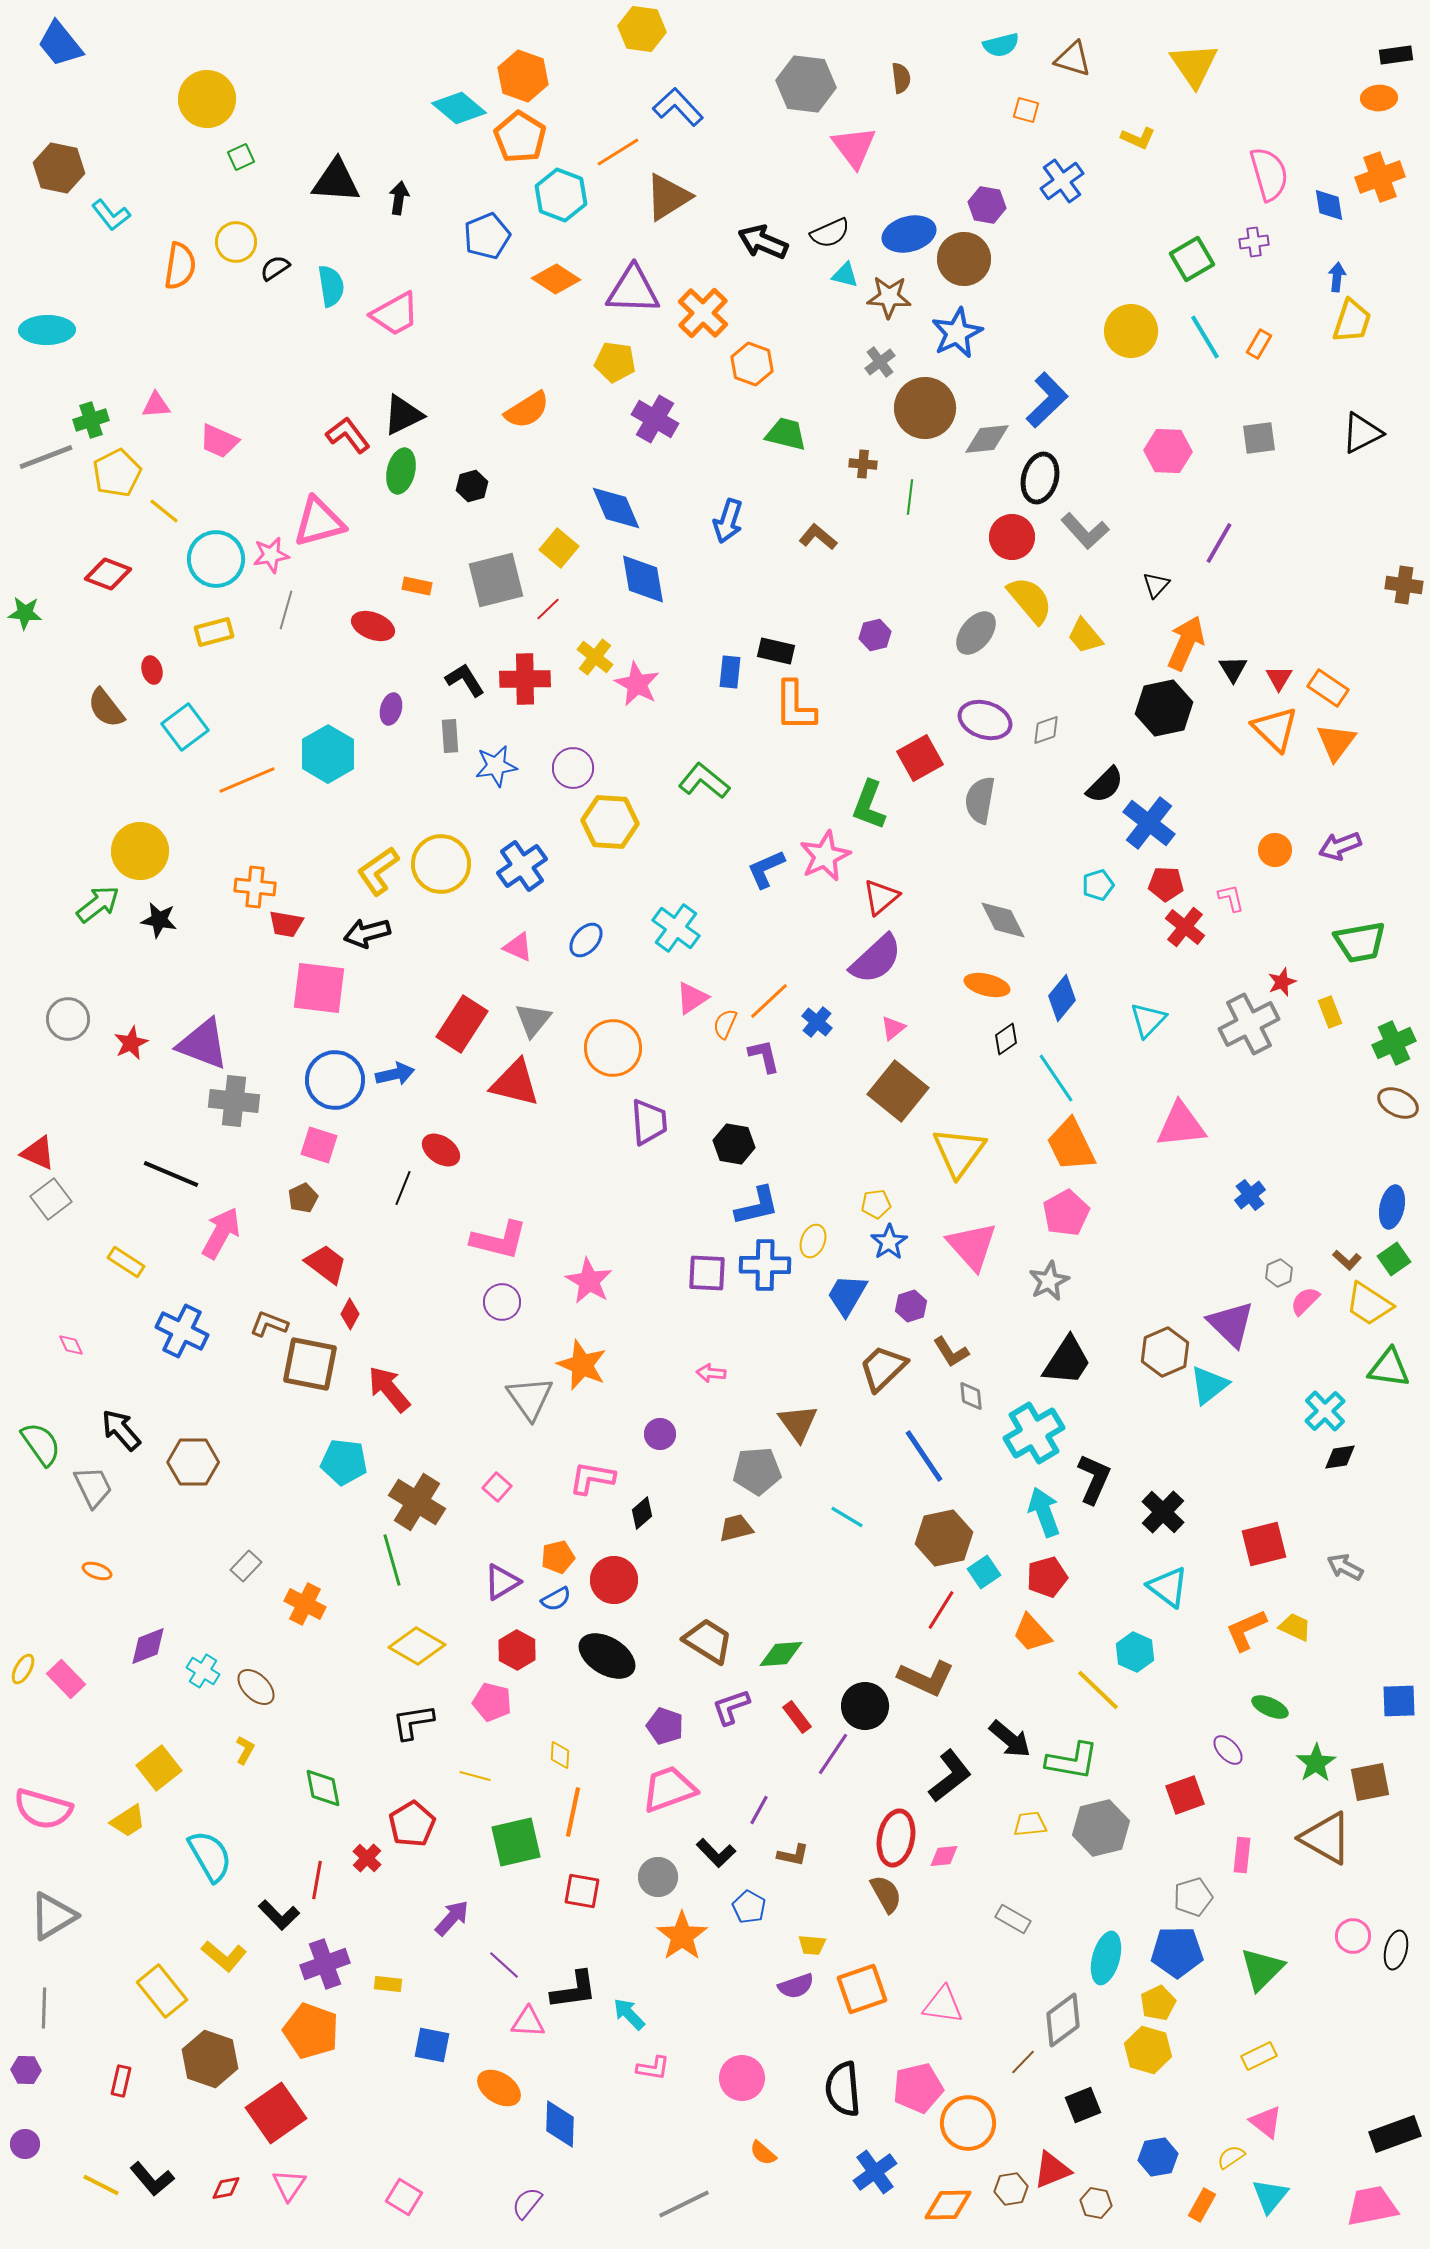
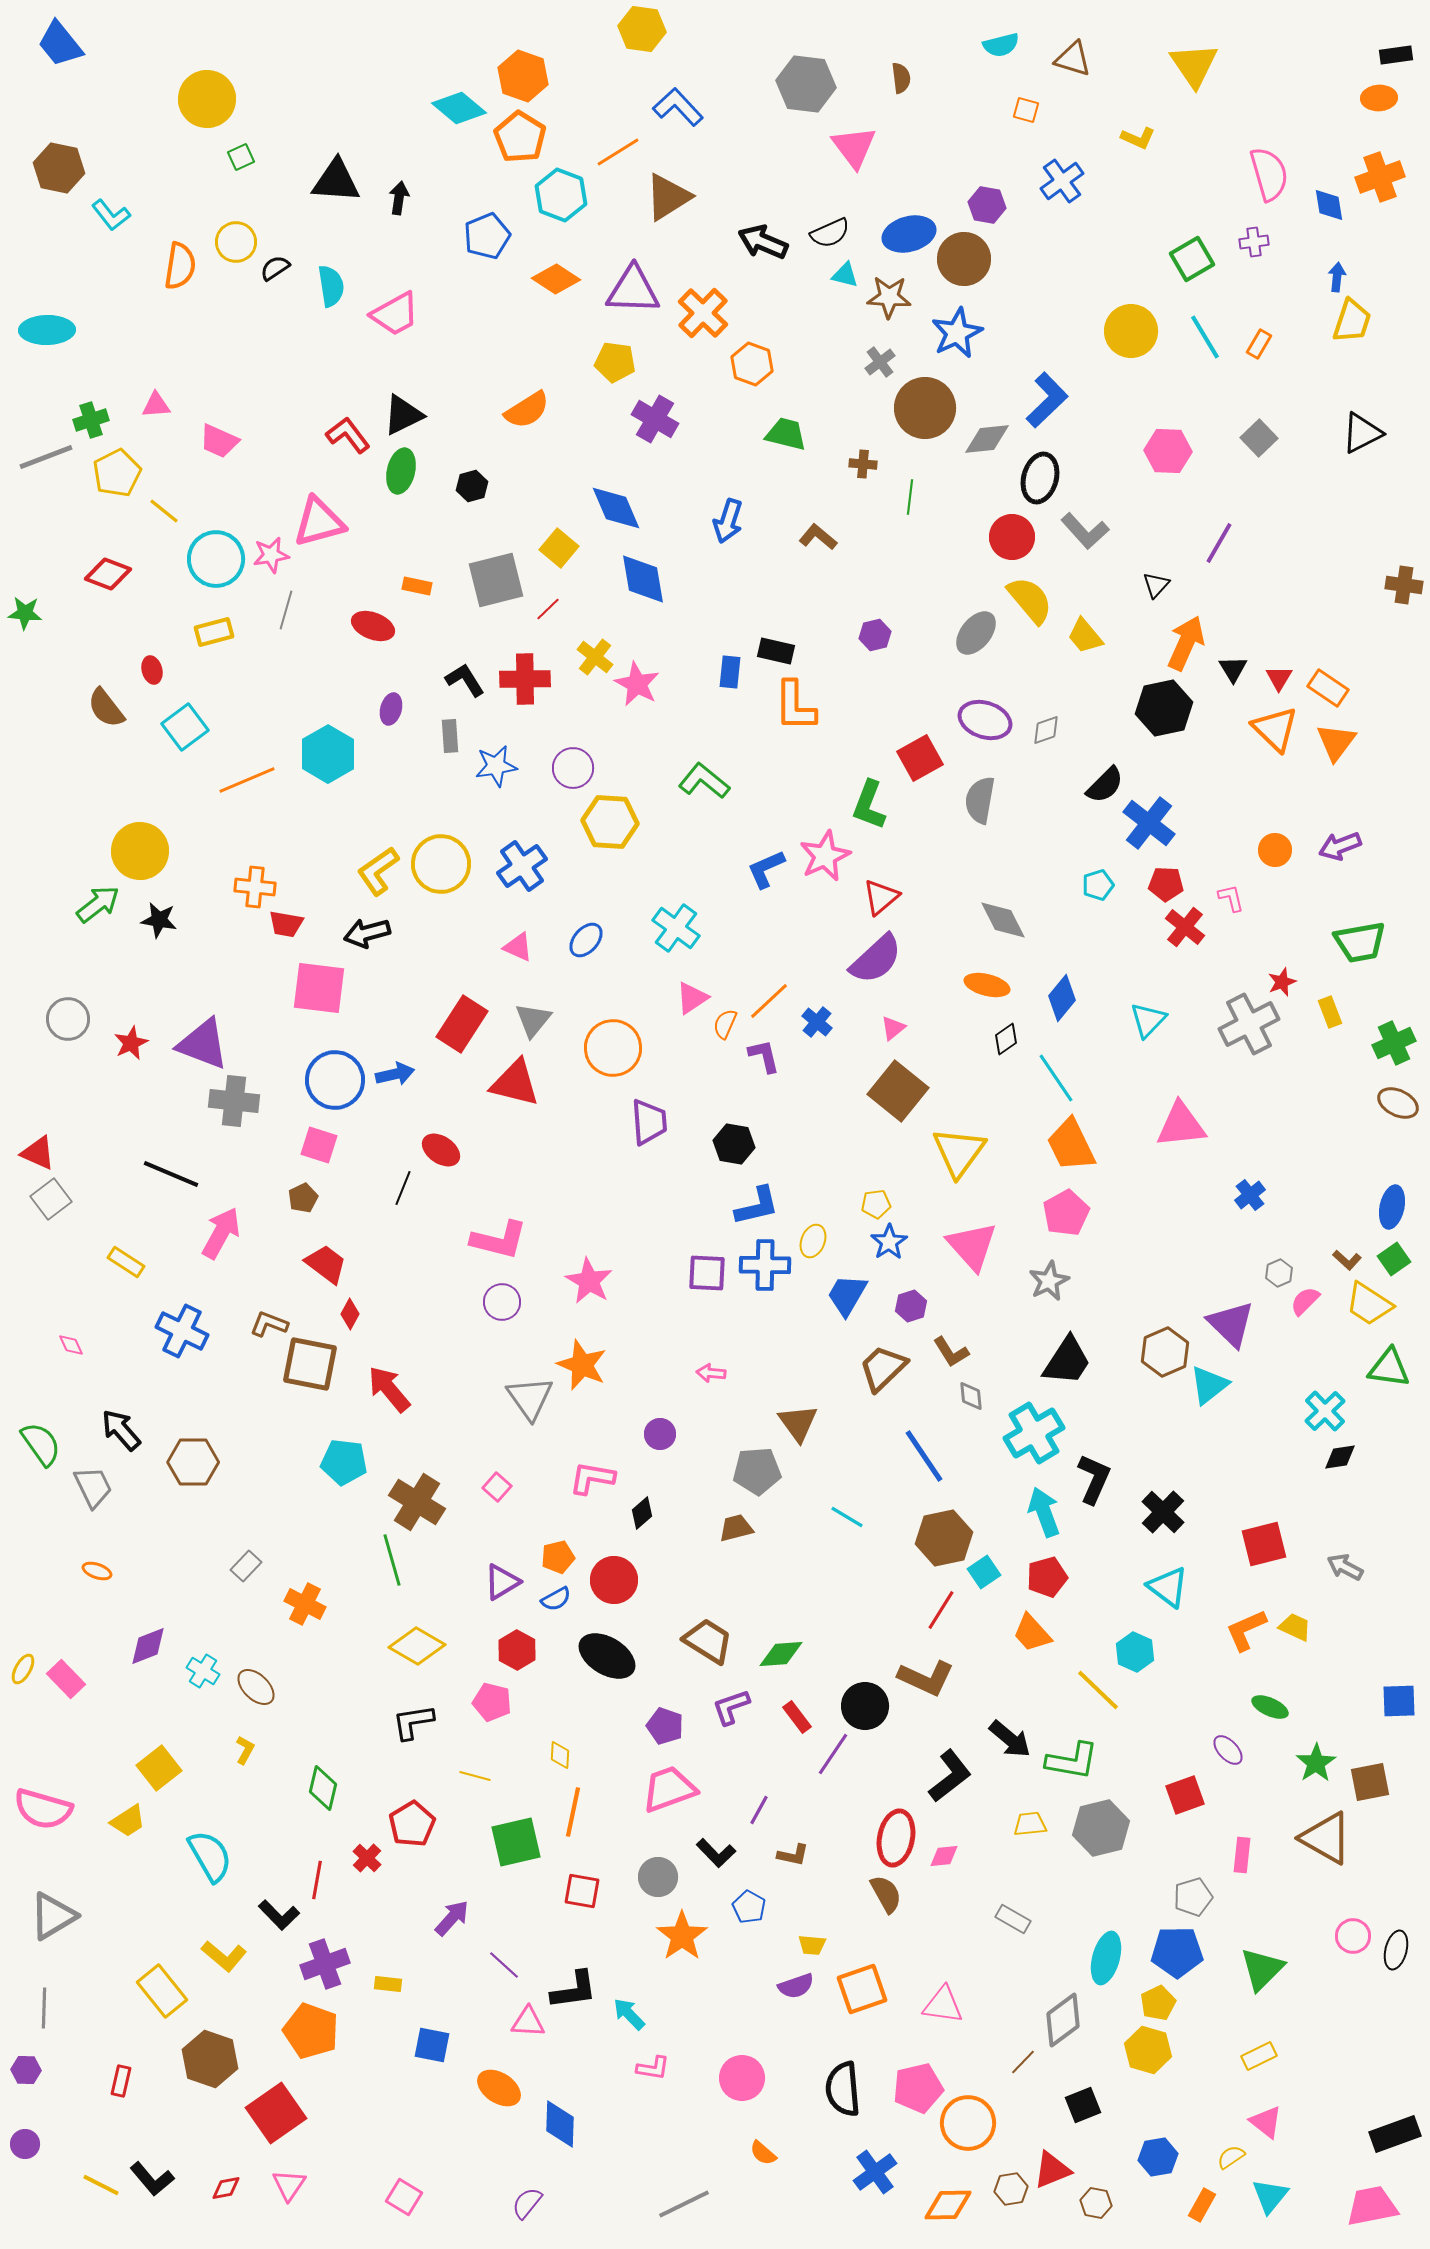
gray square at (1259, 438): rotated 36 degrees counterclockwise
green diamond at (323, 1788): rotated 24 degrees clockwise
